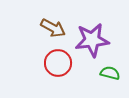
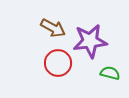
purple star: moved 2 px left, 1 px down
